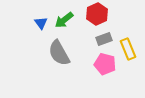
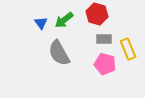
red hexagon: rotated 20 degrees counterclockwise
gray rectangle: rotated 21 degrees clockwise
